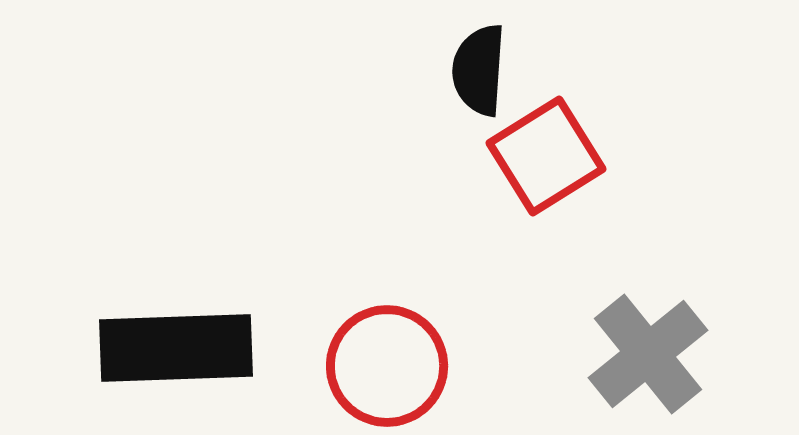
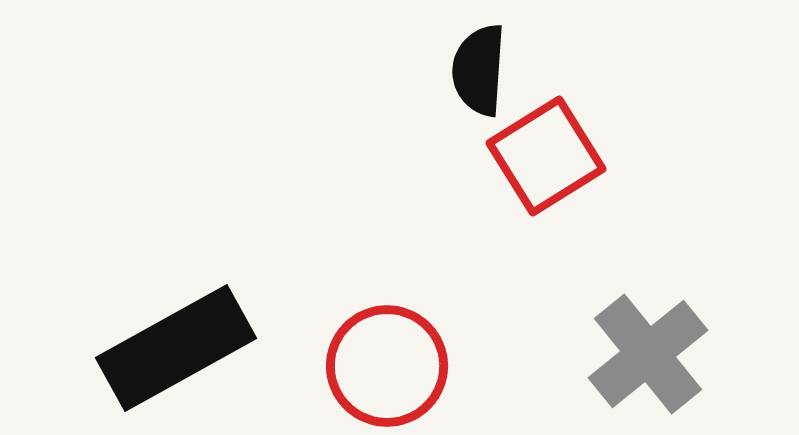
black rectangle: rotated 27 degrees counterclockwise
